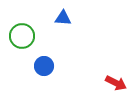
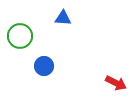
green circle: moved 2 px left
